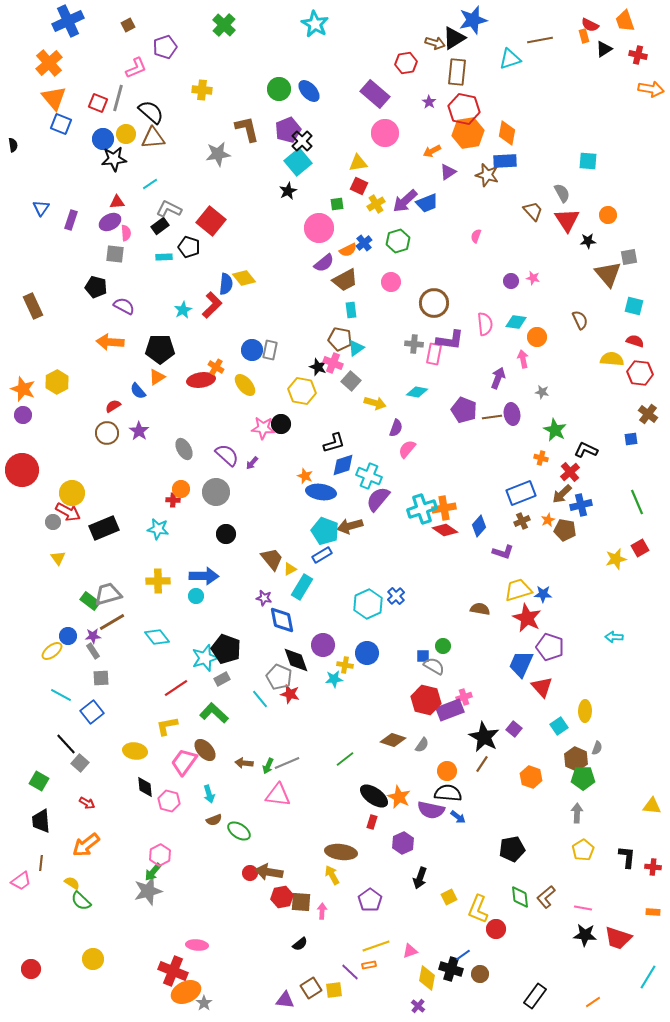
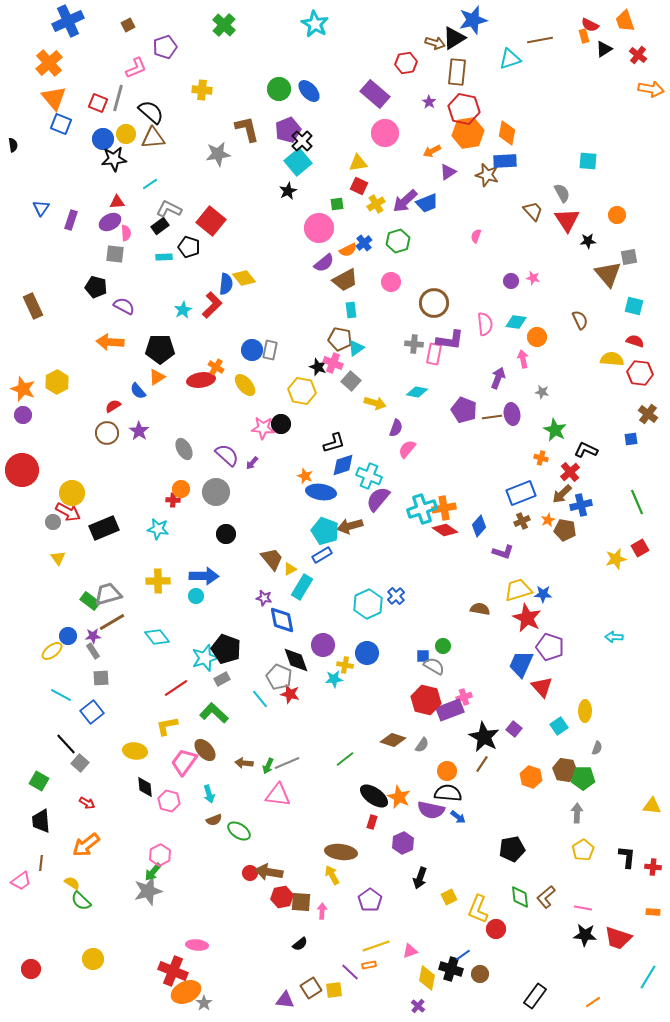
red cross at (638, 55): rotated 24 degrees clockwise
orange circle at (608, 215): moved 9 px right
brown hexagon at (576, 759): moved 11 px left, 11 px down; rotated 15 degrees counterclockwise
